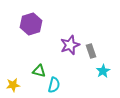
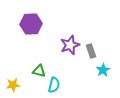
purple hexagon: rotated 15 degrees clockwise
cyan star: moved 1 px up
